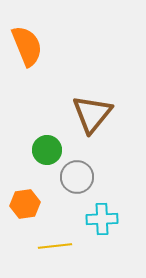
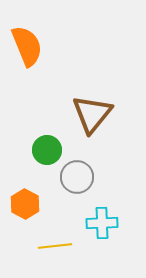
orange hexagon: rotated 24 degrees counterclockwise
cyan cross: moved 4 px down
